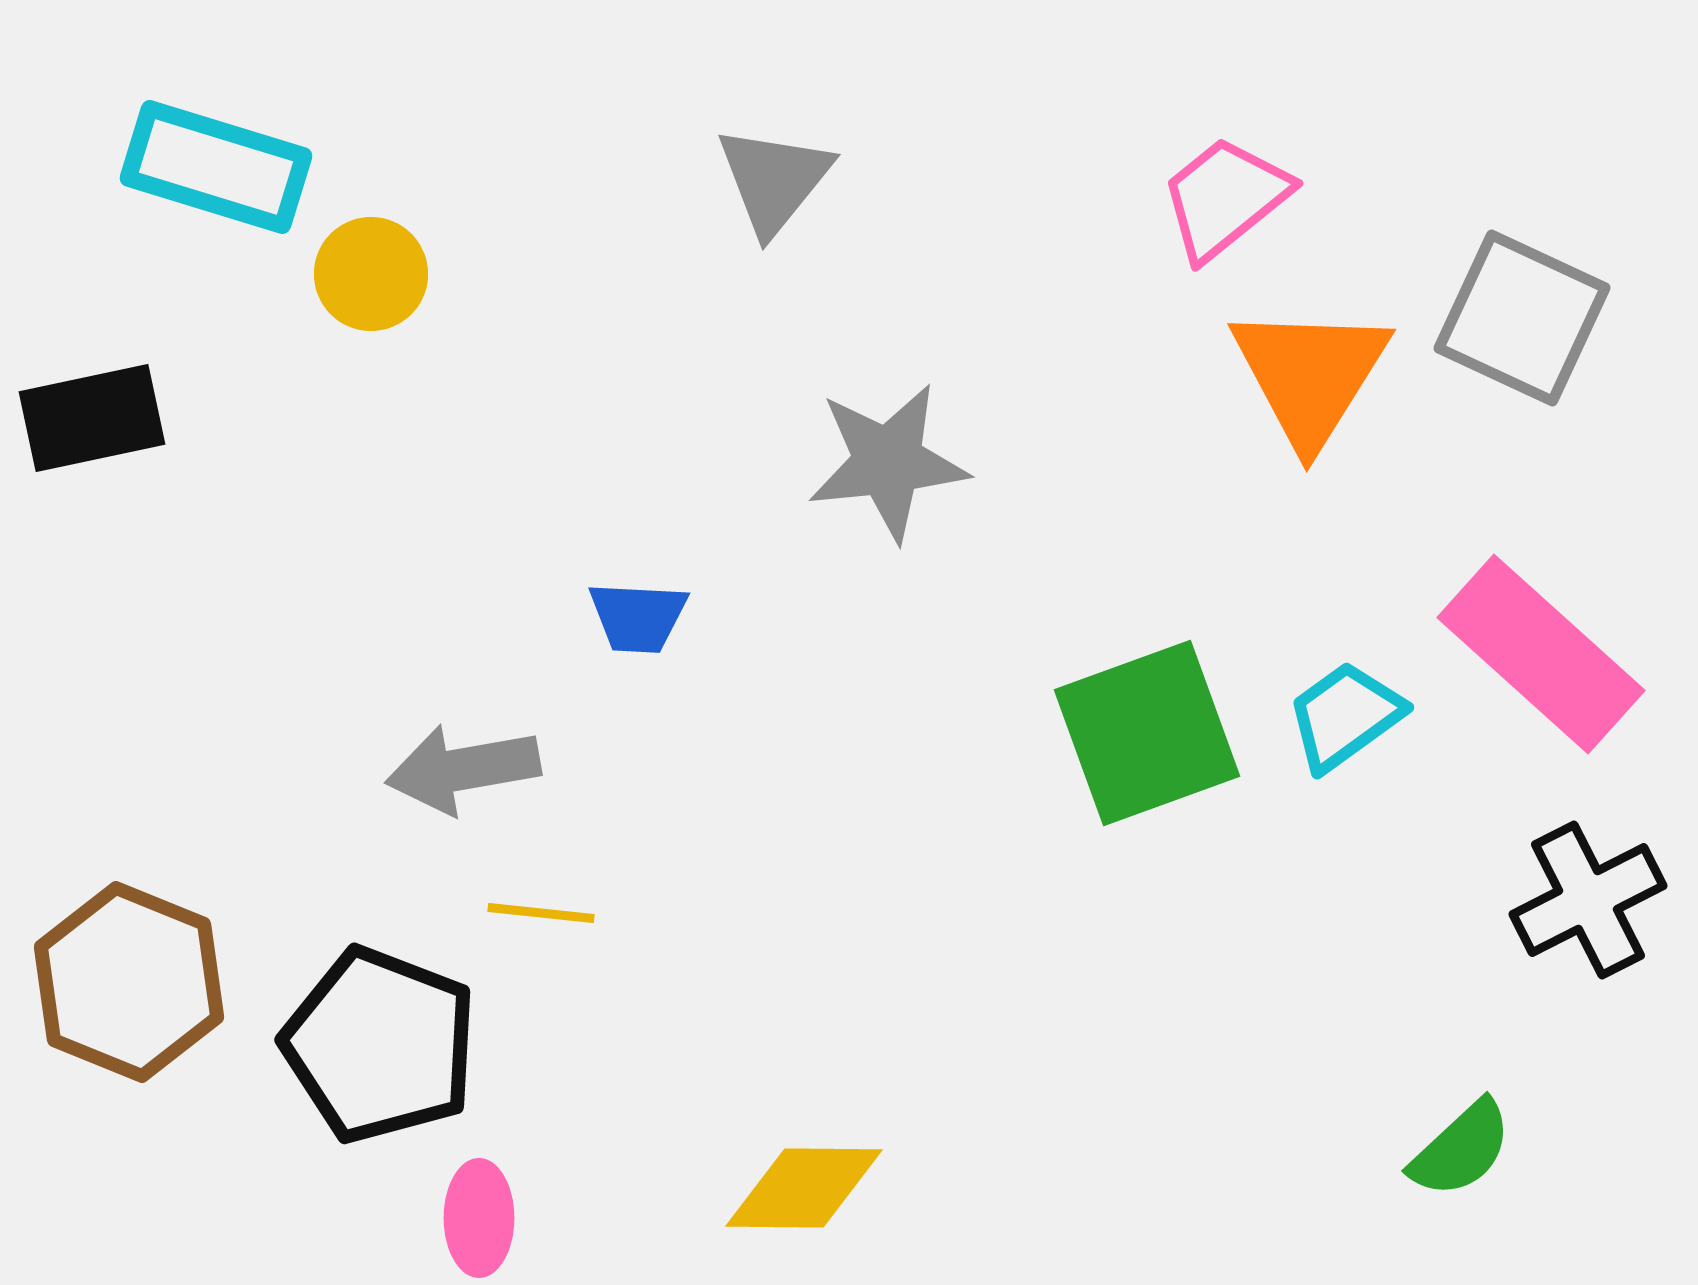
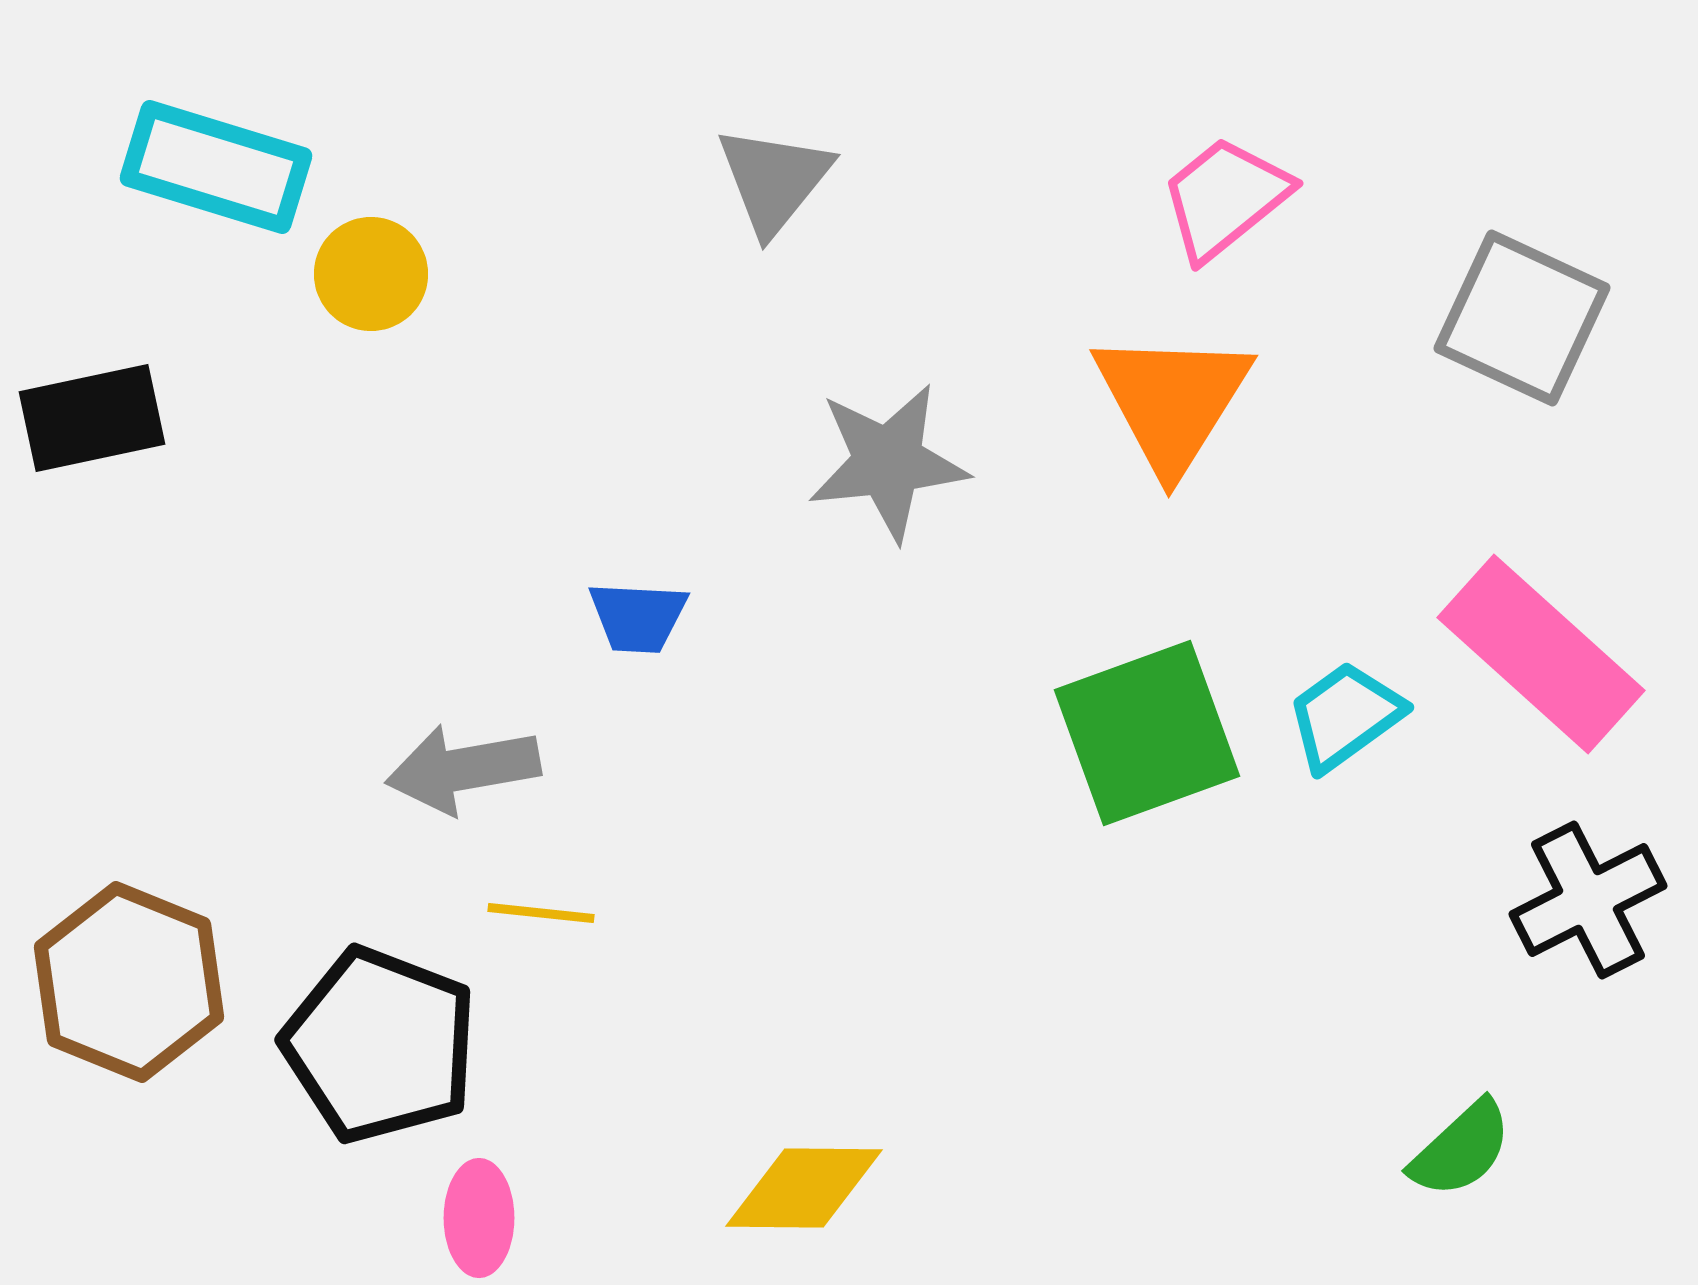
orange triangle: moved 138 px left, 26 px down
